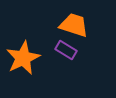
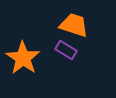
orange star: rotated 12 degrees counterclockwise
